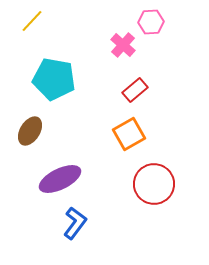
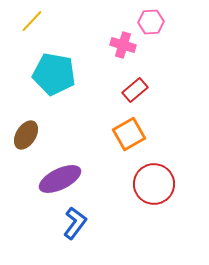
pink cross: rotated 25 degrees counterclockwise
cyan pentagon: moved 5 px up
brown ellipse: moved 4 px left, 4 px down
